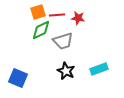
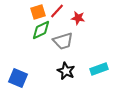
red line: moved 4 px up; rotated 42 degrees counterclockwise
